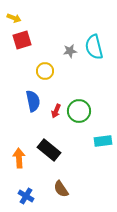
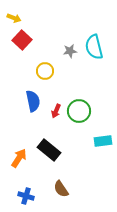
red square: rotated 30 degrees counterclockwise
orange arrow: rotated 36 degrees clockwise
blue cross: rotated 14 degrees counterclockwise
